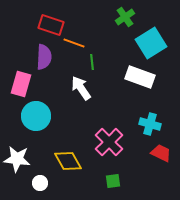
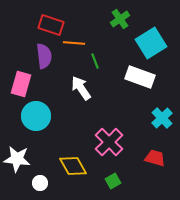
green cross: moved 5 px left, 2 px down
orange line: rotated 15 degrees counterclockwise
purple semicircle: moved 1 px up; rotated 10 degrees counterclockwise
green line: moved 3 px right, 1 px up; rotated 14 degrees counterclockwise
cyan cross: moved 12 px right, 6 px up; rotated 30 degrees clockwise
red trapezoid: moved 6 px left, 5 px down; rotated 10 degrees counterclockwise
yellow diamond: moved 5 px right, 5 px down
green square: rotated 21 degrees counterclockwise
